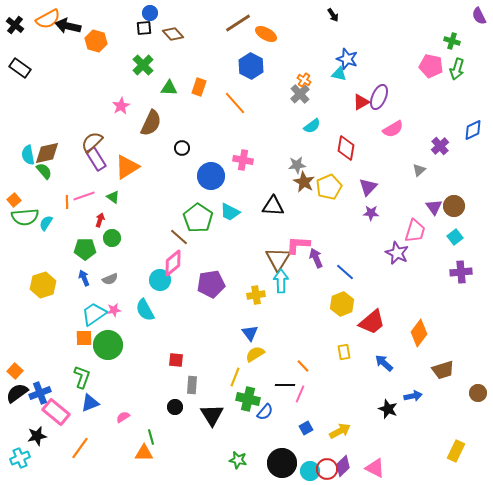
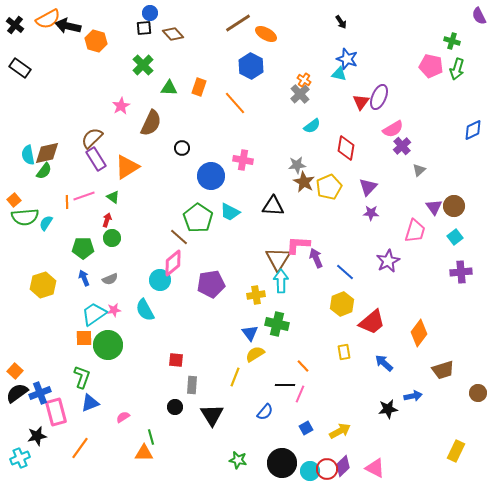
black arrow at (333, 15): moved 8 px right, 7 px down
red triangle at (361, 102): rotated 24 degrees counterclockwise
brown semicircle at (92, 142): moved 4 px up
purple cross at (440, 146): moved 38 px left
green semicircle at (44, 171): rotated 78 degrees clockwise
red arrow at (100, 220): moved 7 px right
green pentagon at (85, 249): moved 2 px left, 1 px up
purple star at (397, 253): moved 9 px left, 8 px down; rotated 20 degrees clockwise
green cross at (248, 399): moved 29 px right, 75 px up
black star at (388, 409): rotated 30 degrees counterclockwise
pink rectangle at (56, 412): rotated 36 degrees clockwise
